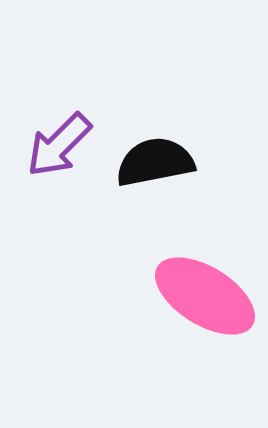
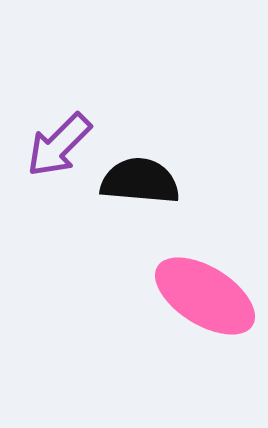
black semicircle: moved 15 px left, 19 px down; rotated 16 degrees clockwise
